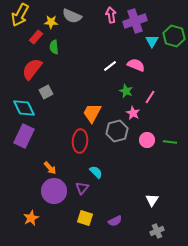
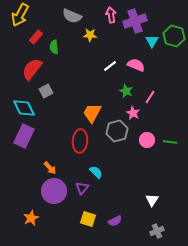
yellow star: moved 39 px right, 13 px down
gray square: moved 1 px up
yellow square: moved 3 px right, 1 px down
